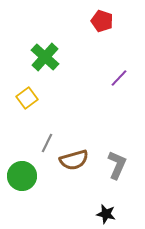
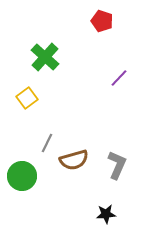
black star: rotated 18 degrees counterclockwise
